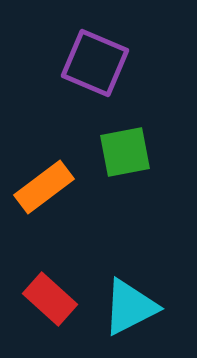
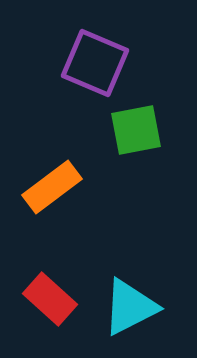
green square: moved 11 px right, 22 px up
orange rectangle: moved 8 px right
